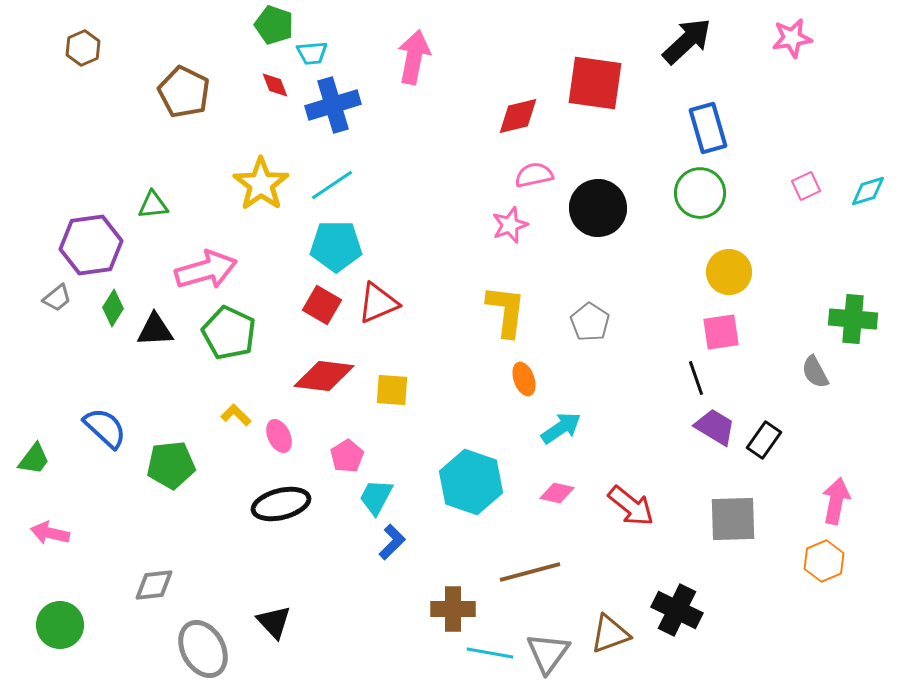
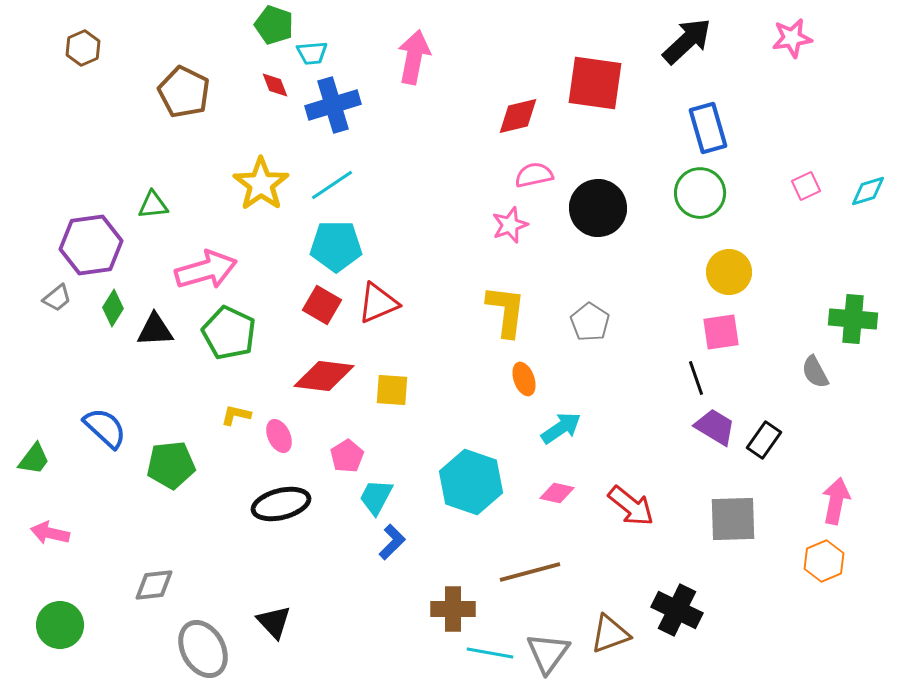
yellow L-shape at (236, 415): rotated 32 degrees counterclockwise
